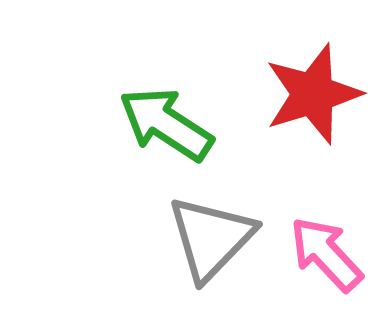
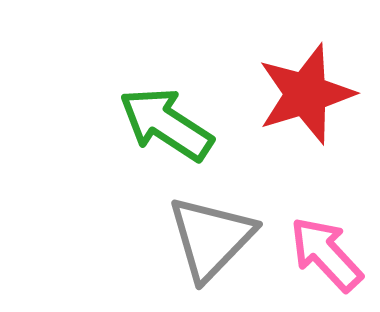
red star: moved 7 px left
